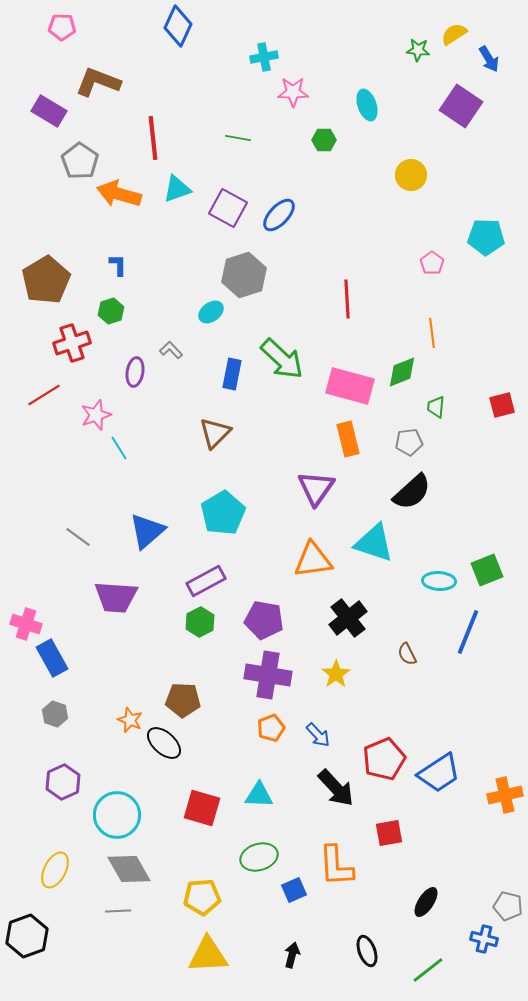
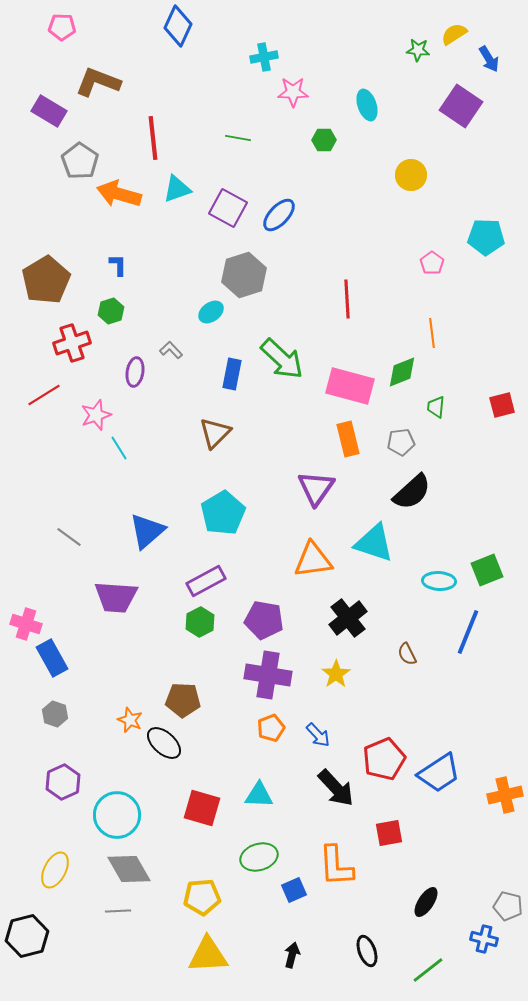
gray pentagon at (409, 442): moved 8 px left
gray line at (78, 537): moved 9 px left
black hexagon at (27, 936): rotated 6 degrees clockwise
